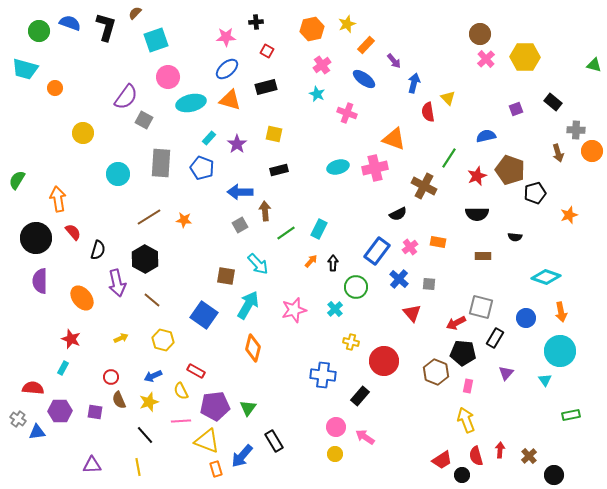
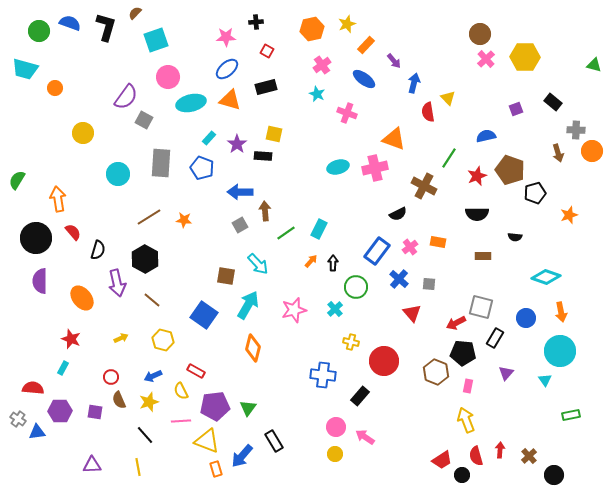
black rectangle at (279, 170): moved 16 px left, 14 px up; rotated 18 degrees clockwise
